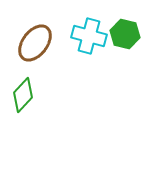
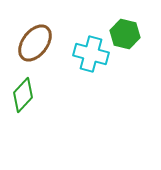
cyan cross: moved 2 px right, 18 px down
